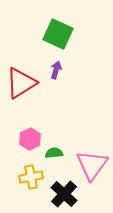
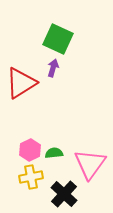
green square: moved 5 px down
purple arrow: moved 3 px left, 2 px up
pink hexagon: moved 11 px down
pink triangle: moved 2 px left, 1 px up
